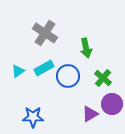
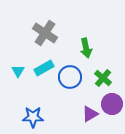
cyan triangle: rotated 24 degrees counterclockwise
blue circle: moved 2 px right, 1 px down
